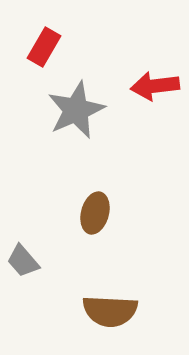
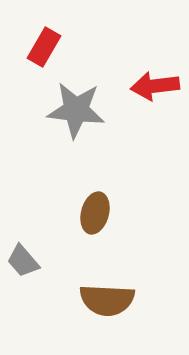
gray star: rotated 30 degrees clockwise
brown semicircle: moved 3 px left, 11 px up
